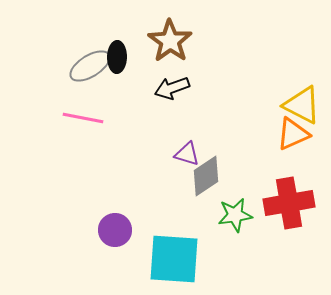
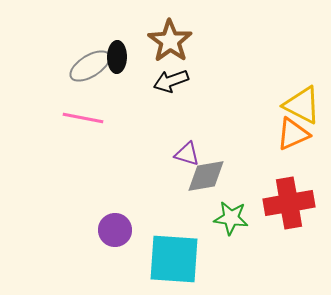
black arrow: moved 1 px left, 7 px up
gray diamond: rotated 24 degrees clockwise
green star: moved 4 px left, 3 px down; rotated 16 degrees clockwise
